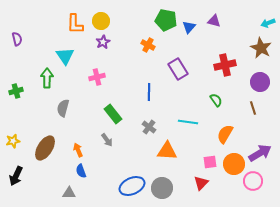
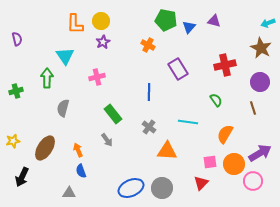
black arrow: moved 6 px right, 1 px down
blue ellipse: moved 1 px left, 2 px down
